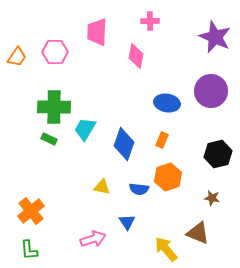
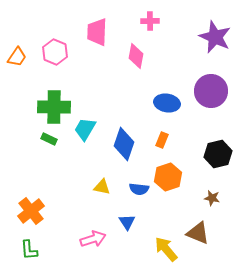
pink hexagon: rotated 25 degrees clockwise
